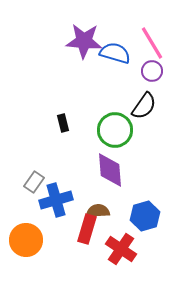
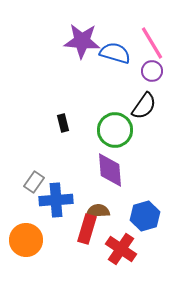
purple star: moved 2 px left
blue cross: rotated 12 degrees clockwise
